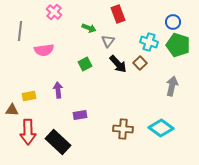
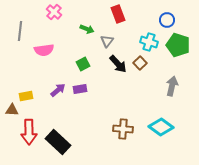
blue circle: moved 6 px left, 2 px up
green arrow: moved 2 px left, 1 px down
gray triangle: moved 1 px left
green square: moved 2 px left
purple arrow: rotated 56 degrees clockwise
yellow rectangle: moved 3 px left
purple rectangle: moved 26 px up
cyan diamond: moved 1 px up
red arrow: moved 1 px right
